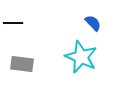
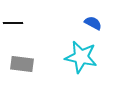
blue semicircle: rotated 18 degrees counterclockwise
cyan star: rotated 12 degrees counterclockwise
